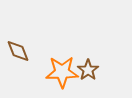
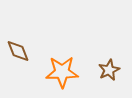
brown star: moved 21 px right; rotated 10 degrees clockwise
